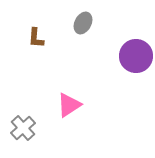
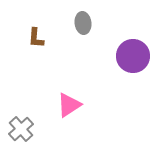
gray ellipse: rotated 35 degrees counterclockwise
purple circle: moved 3 px left
gray cross: moved 2 px left, 1 px down
